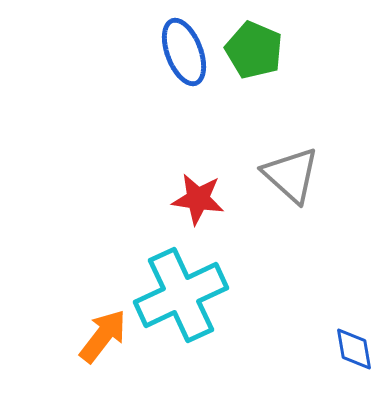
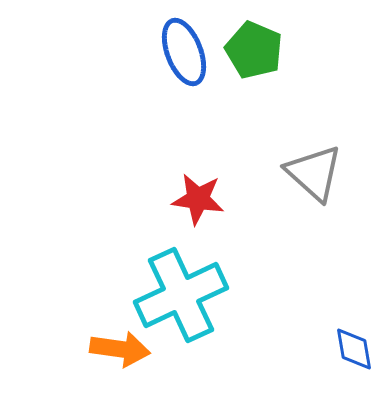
gray triangle: moved 23 px right, 2 px up
orange arrow: moved 17 px right, 13 px down; rotated 60 degrees clockwise
